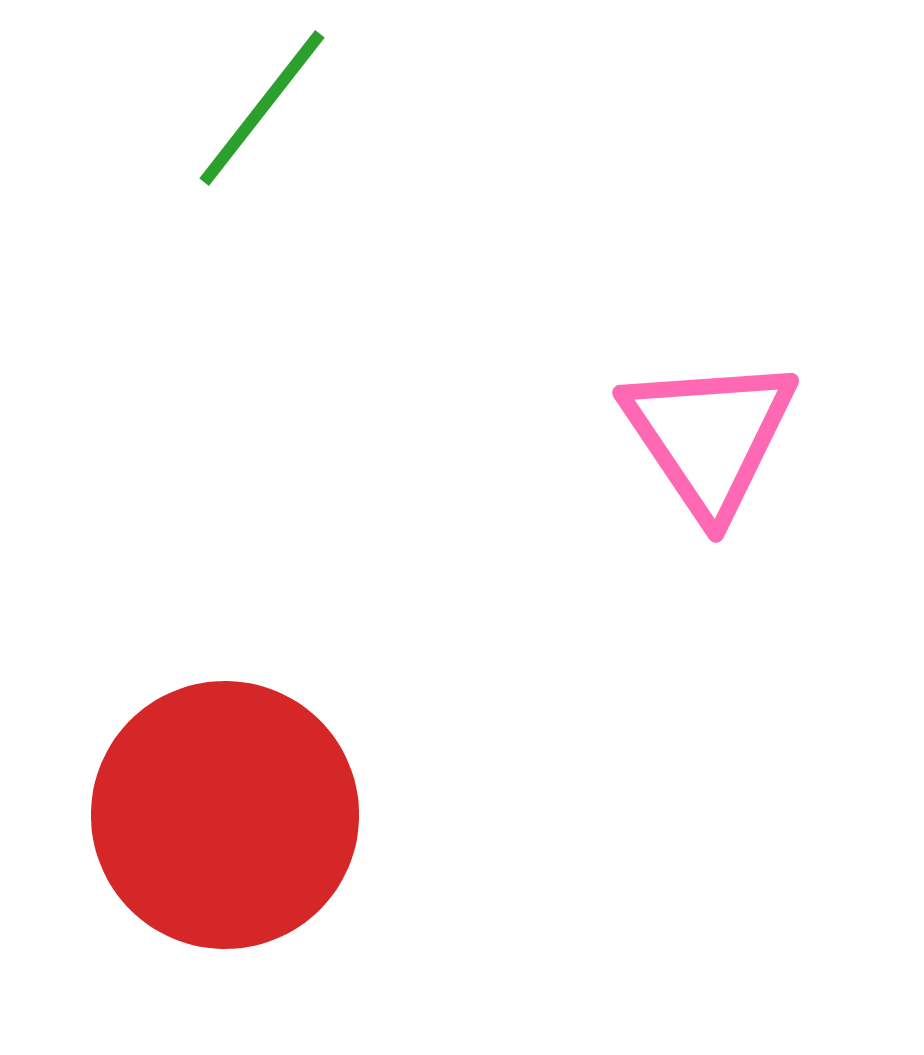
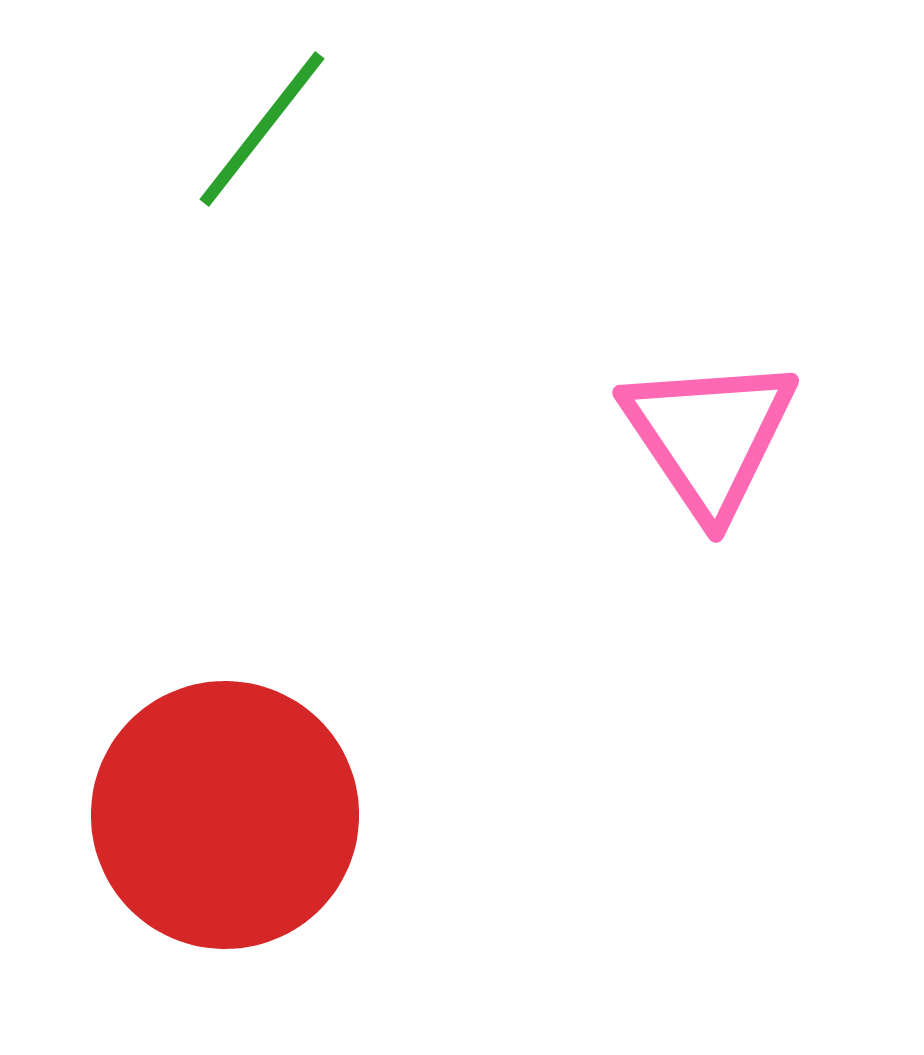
green line: moved 21 px down
